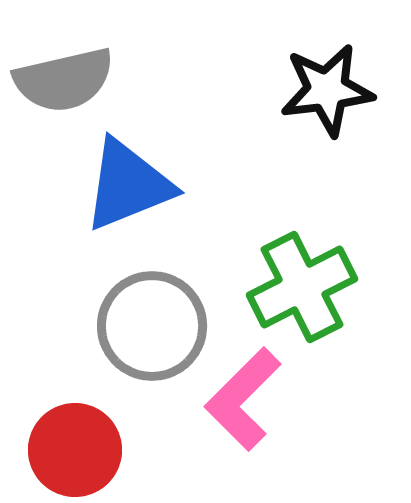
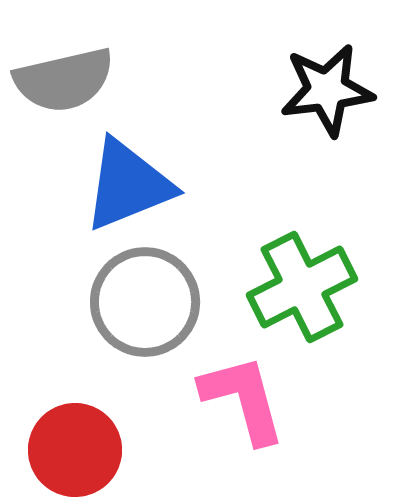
gray circle: moved 7 px left, 24 px up
pink L-shape: rotated 120 degrees clockwise
